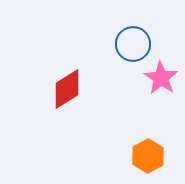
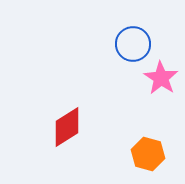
red diamond: moved 38 px down
orange hexagon: moved 2 px up; rotated 16 degrees counterclockwise
